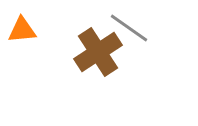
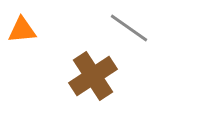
brown cross: moved 5 px left, 24 px down
